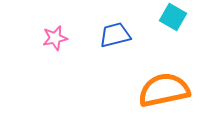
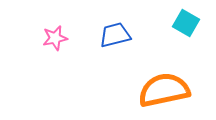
cyan square: moved 13 px right, 6 px down
